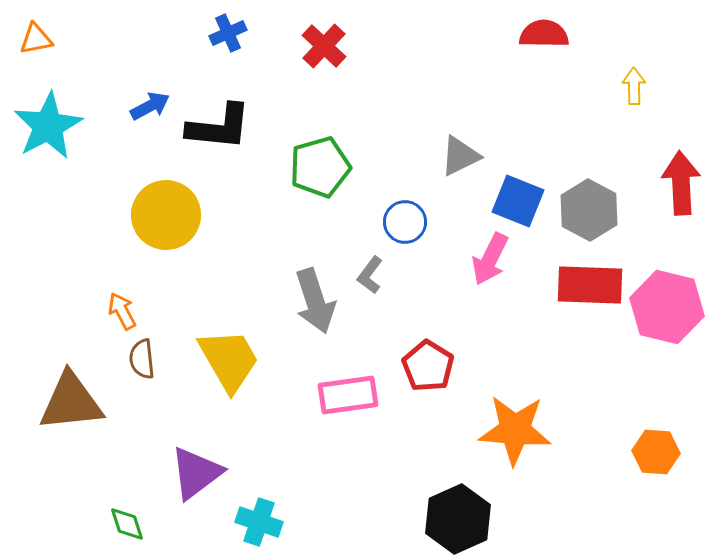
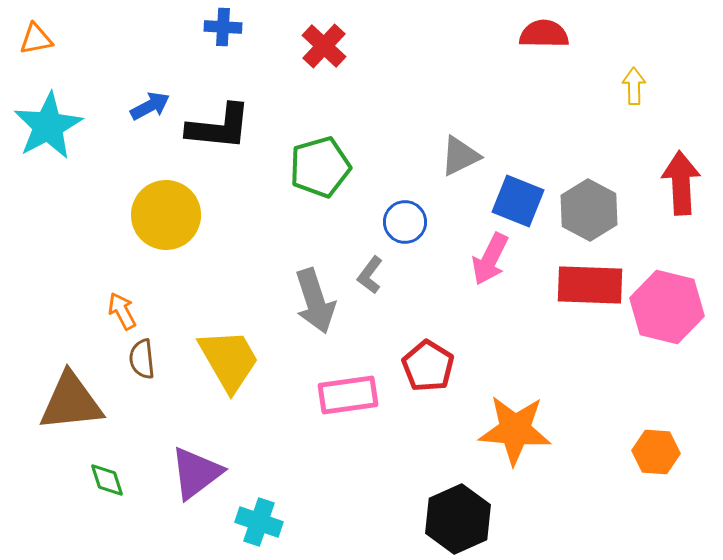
blue cross: moved 5 px left, 6 px up; rotated 27 degrees clockwise
green diamond: moved 20 px left, 44 px up
